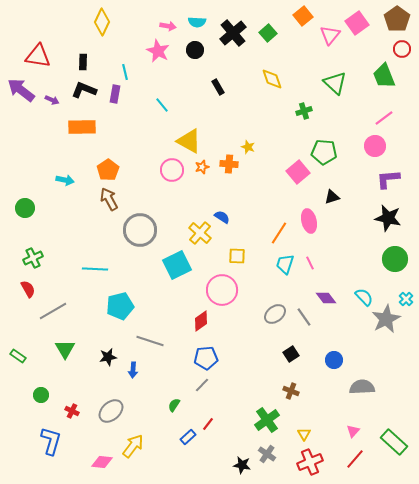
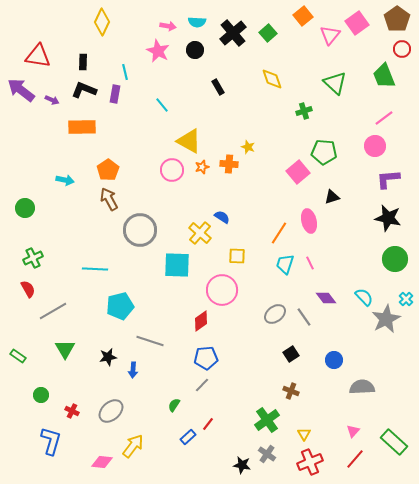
cyan square at (177, 265): rotated 28 degrees clockwise
